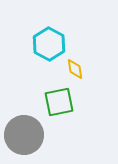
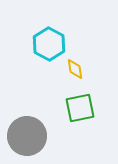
green square: moved 21 px right, 6 px down
gray circle: moved 3 px right, 1 px down
